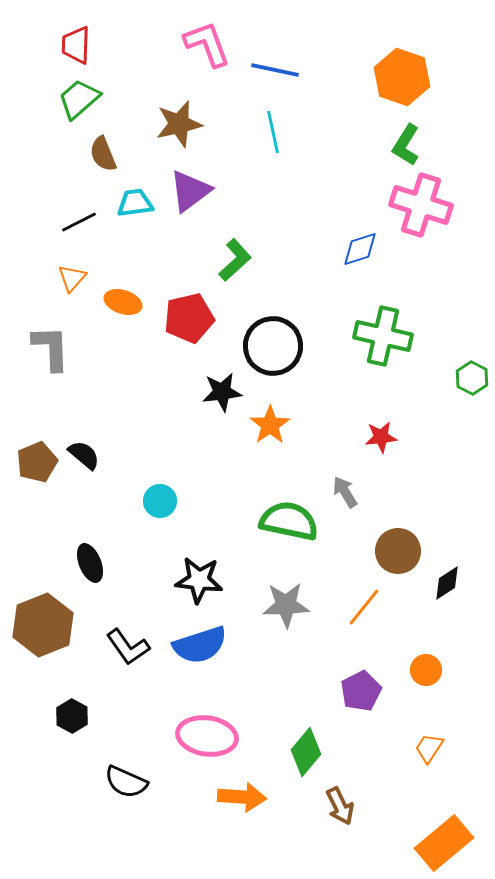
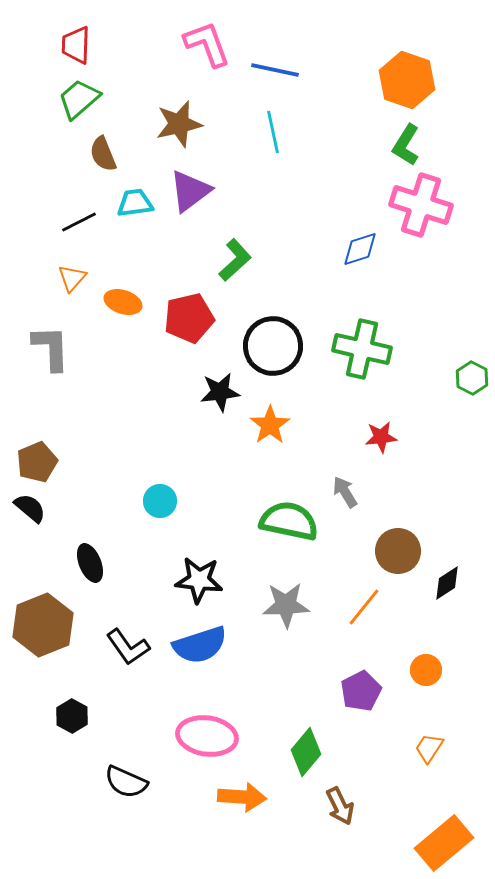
orange hexagon at (402, 77): moved 5 px right, 3 px down
green cross at (383, 336): moved 21 px left, 13 px down
black star at (222, 392): moved 2 px left
black semicircle at (84, 455): moved 54 px left, 53 px down
